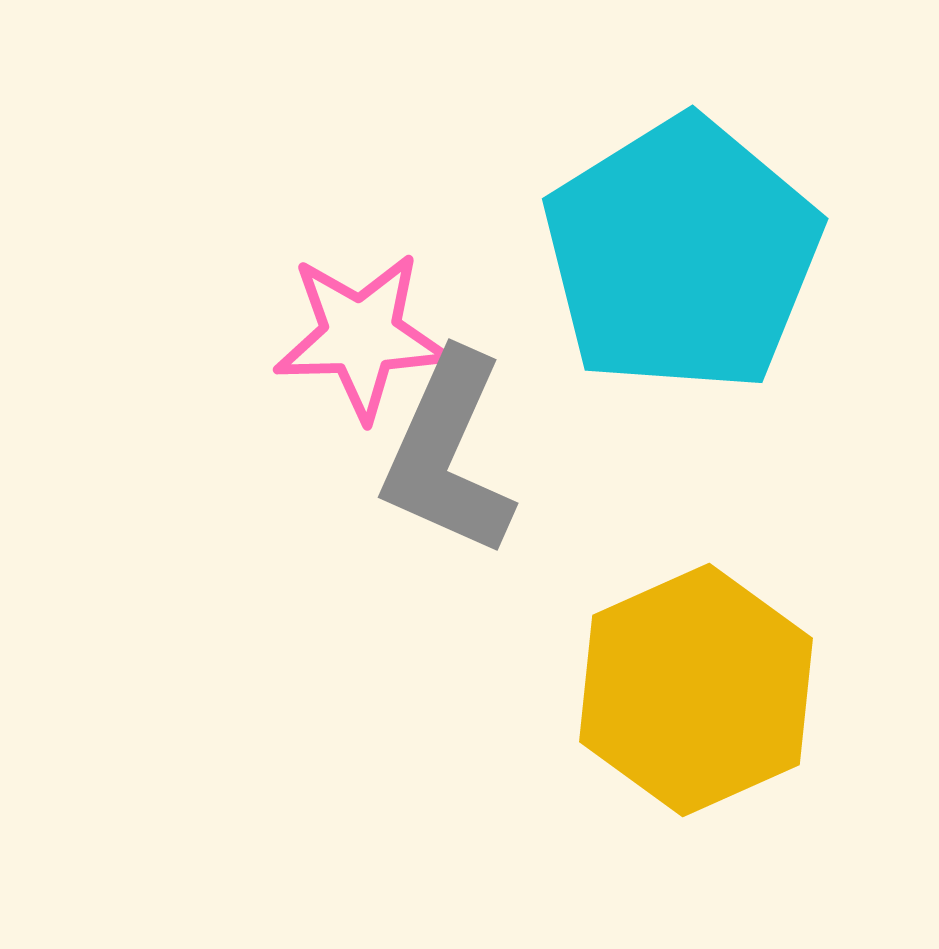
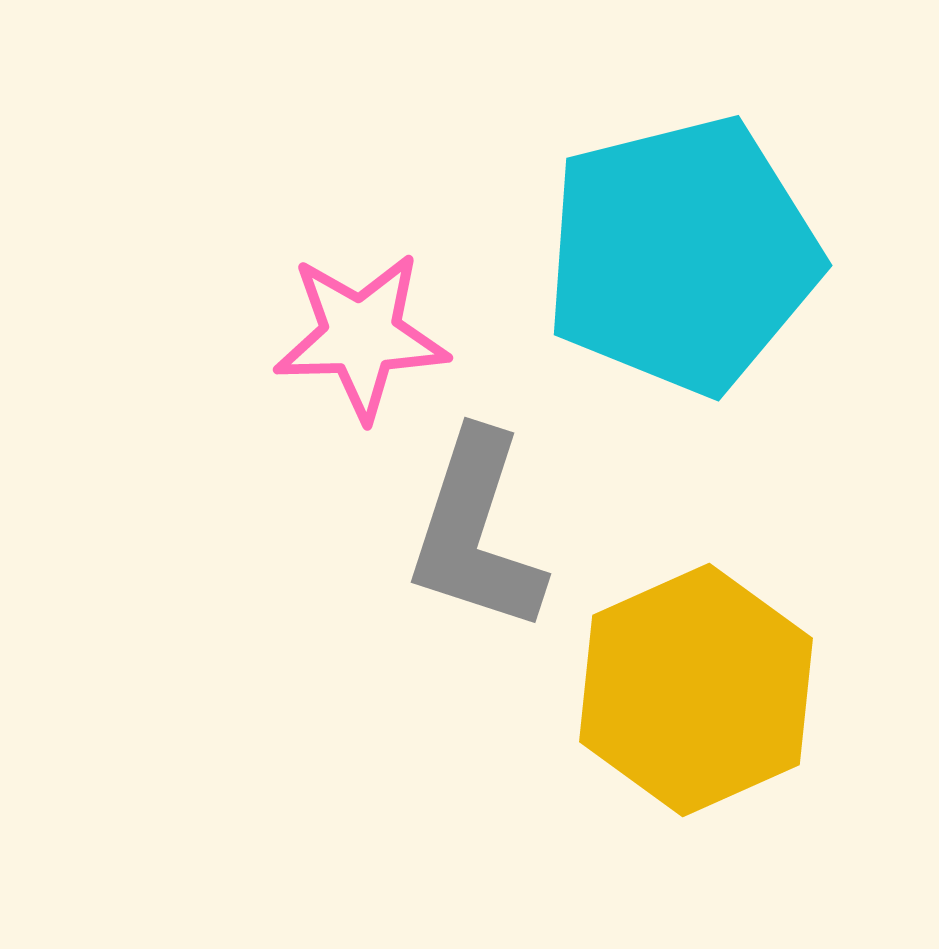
cyan pentagon: rotated 18 degrees clockwise
gray L-shape: moved 28 px right, 78 px down; rotated 6 degrees counterclockwise
